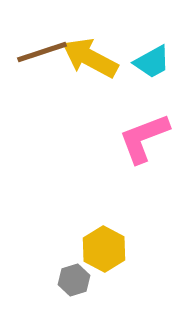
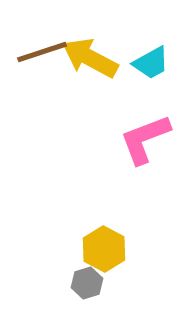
cyan trapezoid: moved 1 px left, 1 px down
pink L-shape: moved 1 px right, 1 px down
gray hexagon: moved 13 px right, 3 px down
